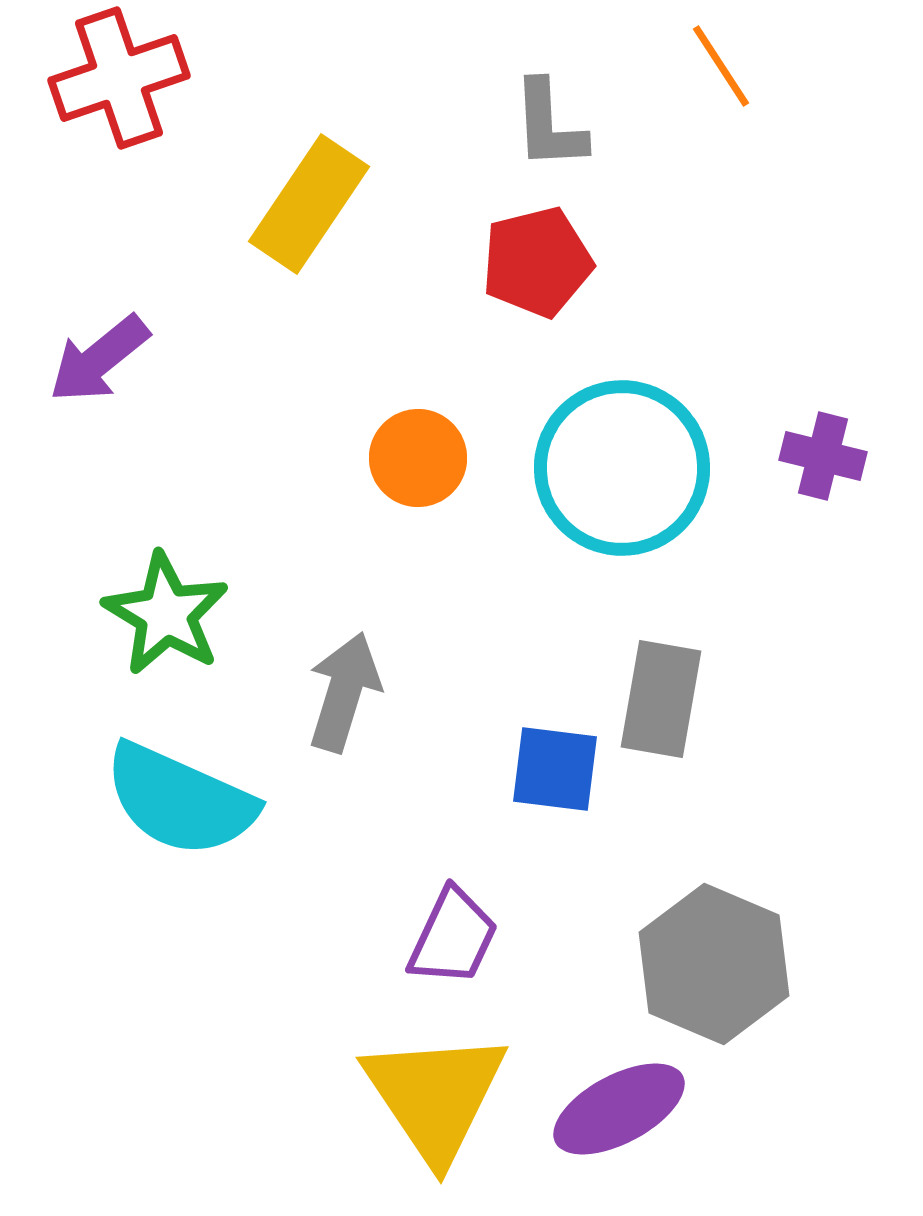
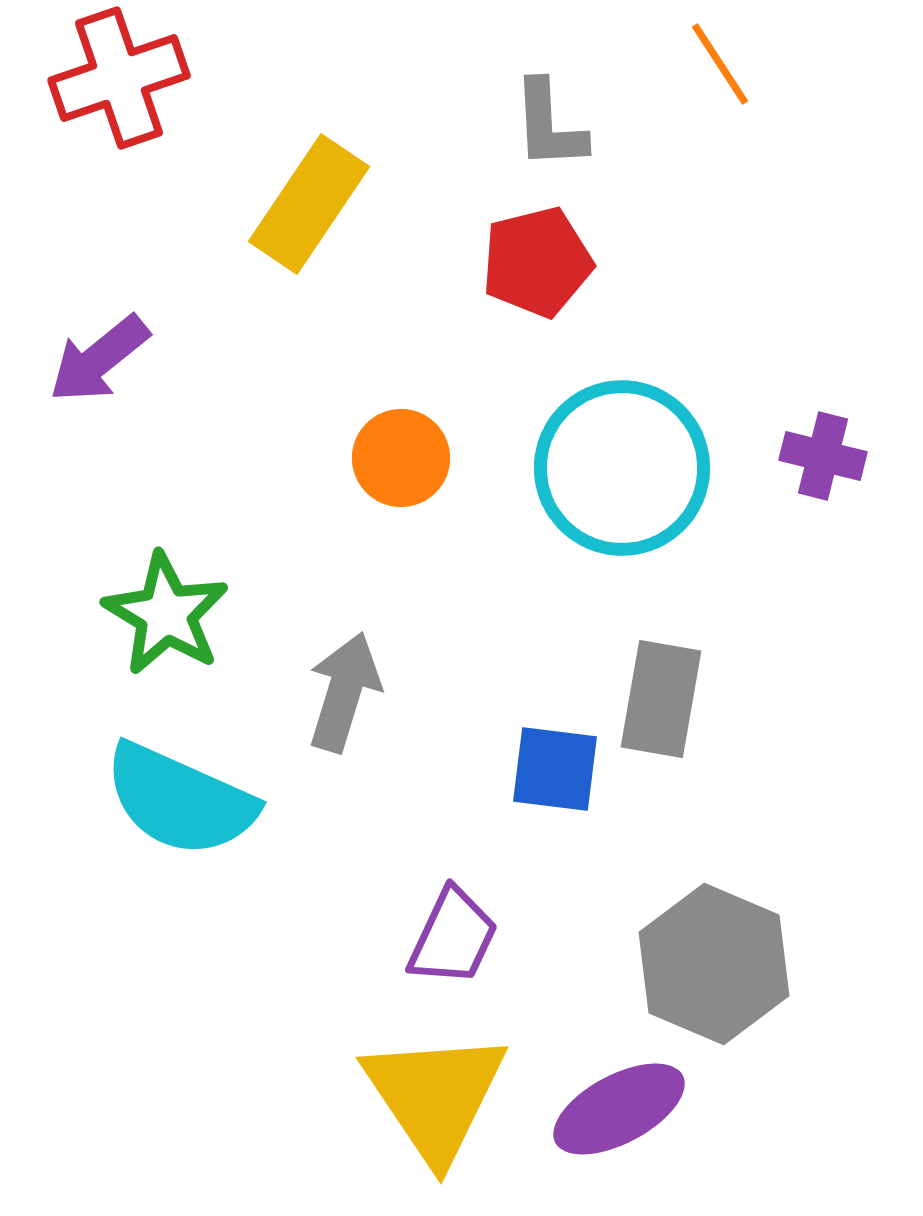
orange line: moved 1 px left, 2 px up
orange circle: moved 17 px left
